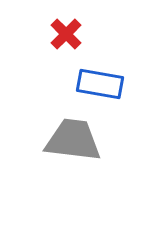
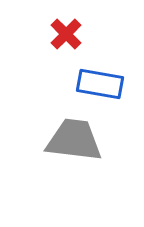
gray trapezoid: moved 1 px right
